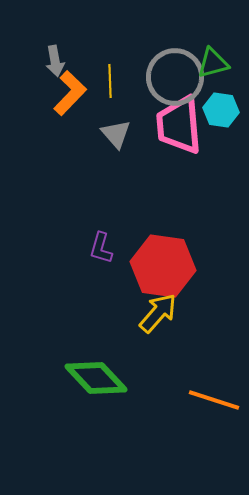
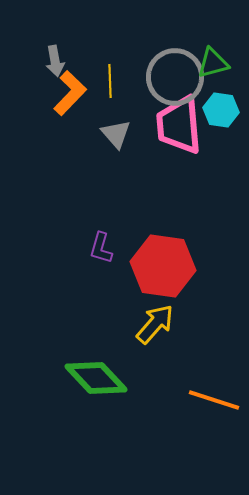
yellow arrow: moved 3 px left, 11 px down
